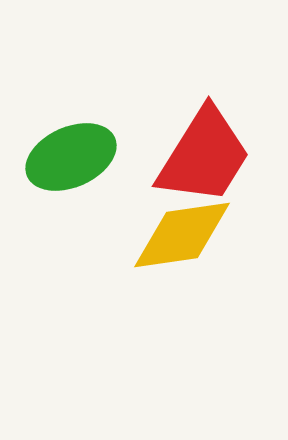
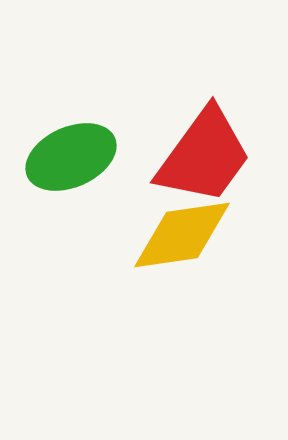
red trapezoid: rotated 4 degrees clockwise
